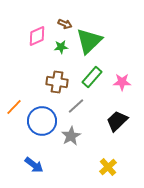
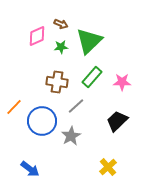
brown arrow: moved 4 px left
blue arrow: moved 4 px left, 4 px down
